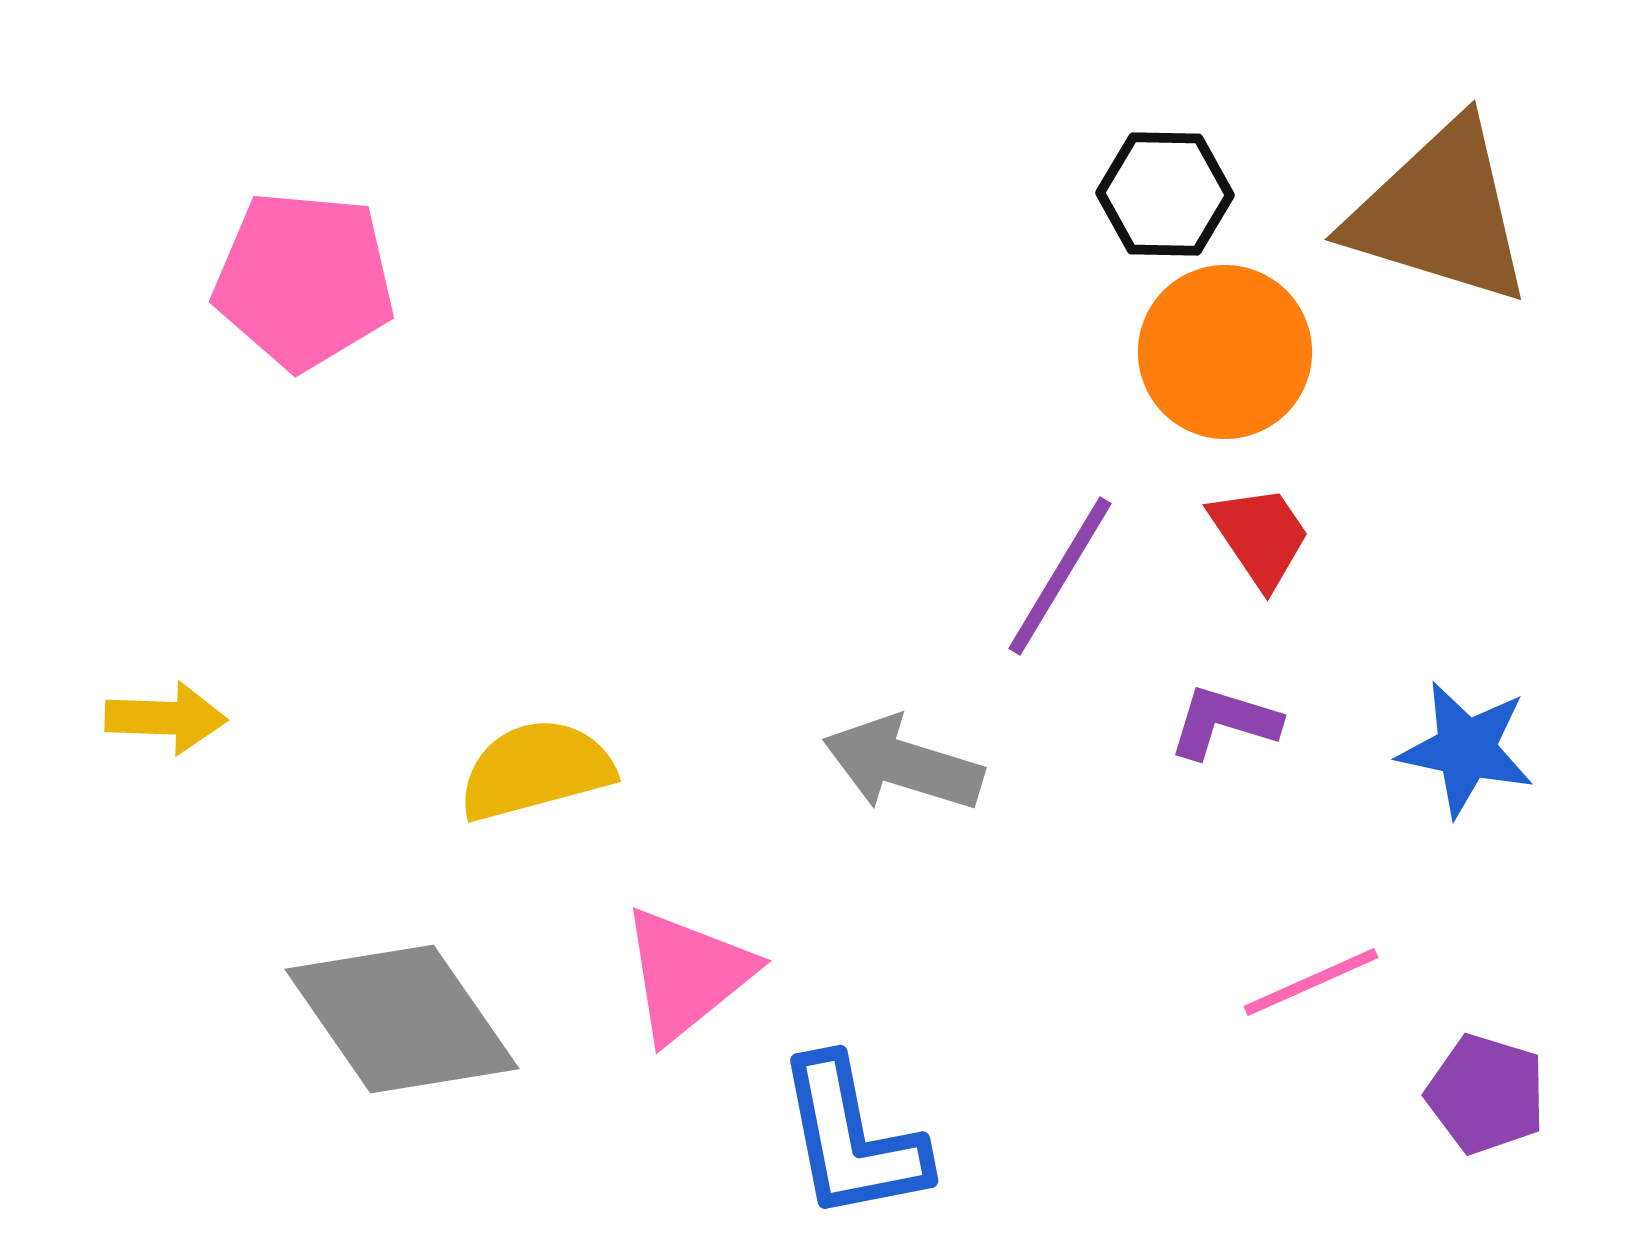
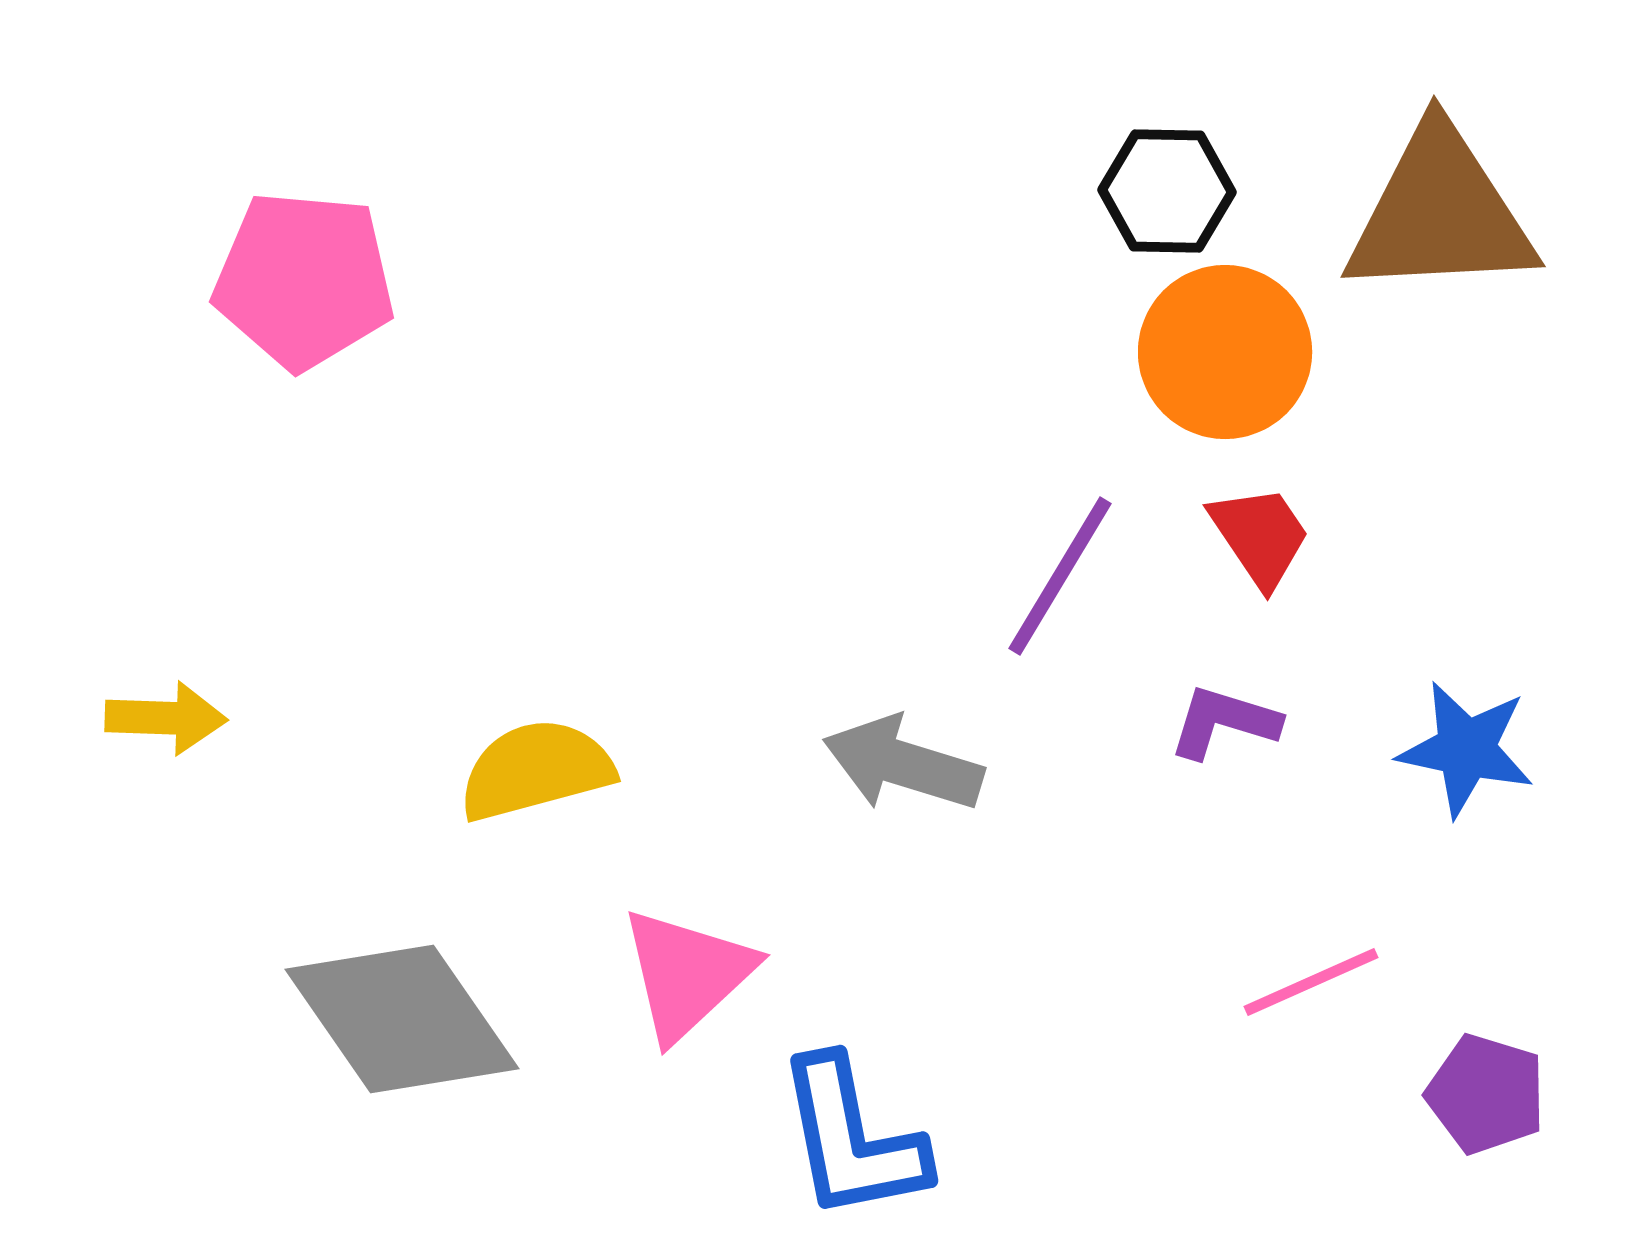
black hexagon: moved 2 px right, 3 px up
brown triangle: rotated 20 degrees counterclockwise
pink triangle: rotated 4 degrees counterclockwise
